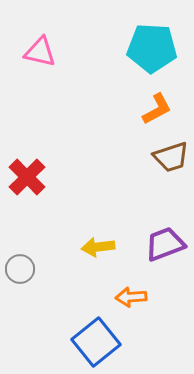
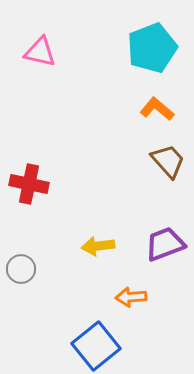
cyan pentagon: rotated 24 degrees counterclockwise
orange L-shape: rotated 112 degrees counterclockwise
brown trapezoid: moved 3 px left, 4 px down; rotated 114 degrees counterclockwise
red cross: moved 2 px right, 7 px down; rotated 33 degrees counterclockwise
yellow arrow: moved 1 px up
gray circle: moved 1 px right
blue square: moved 4 px down
